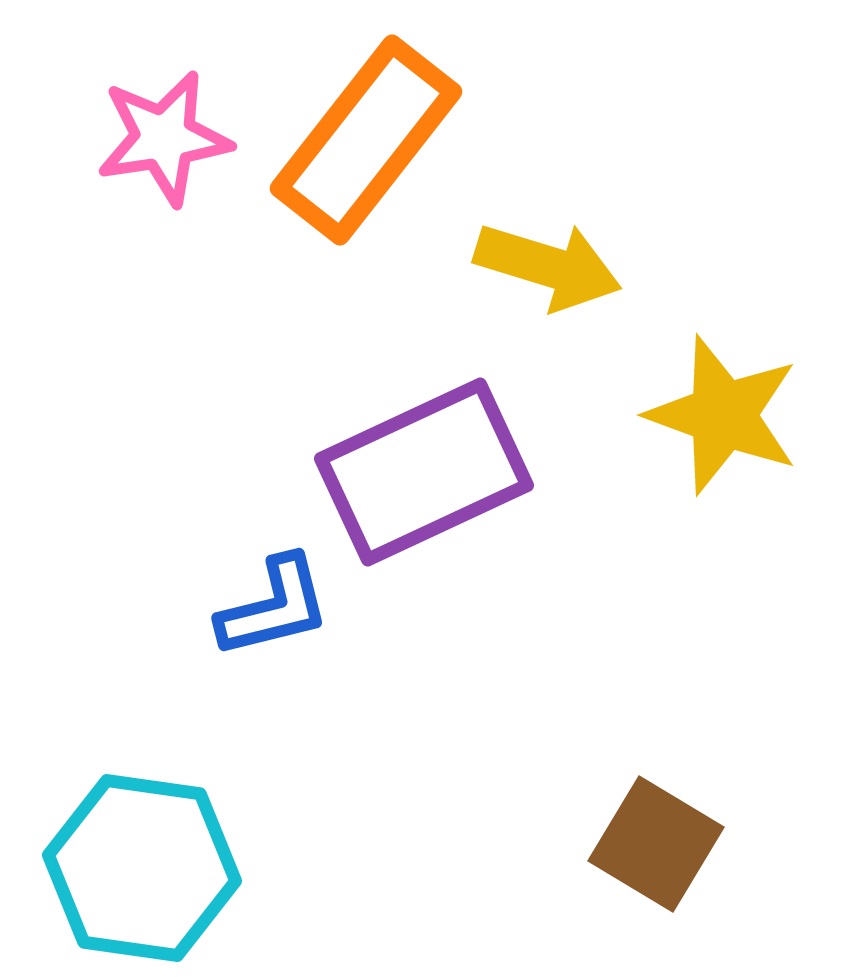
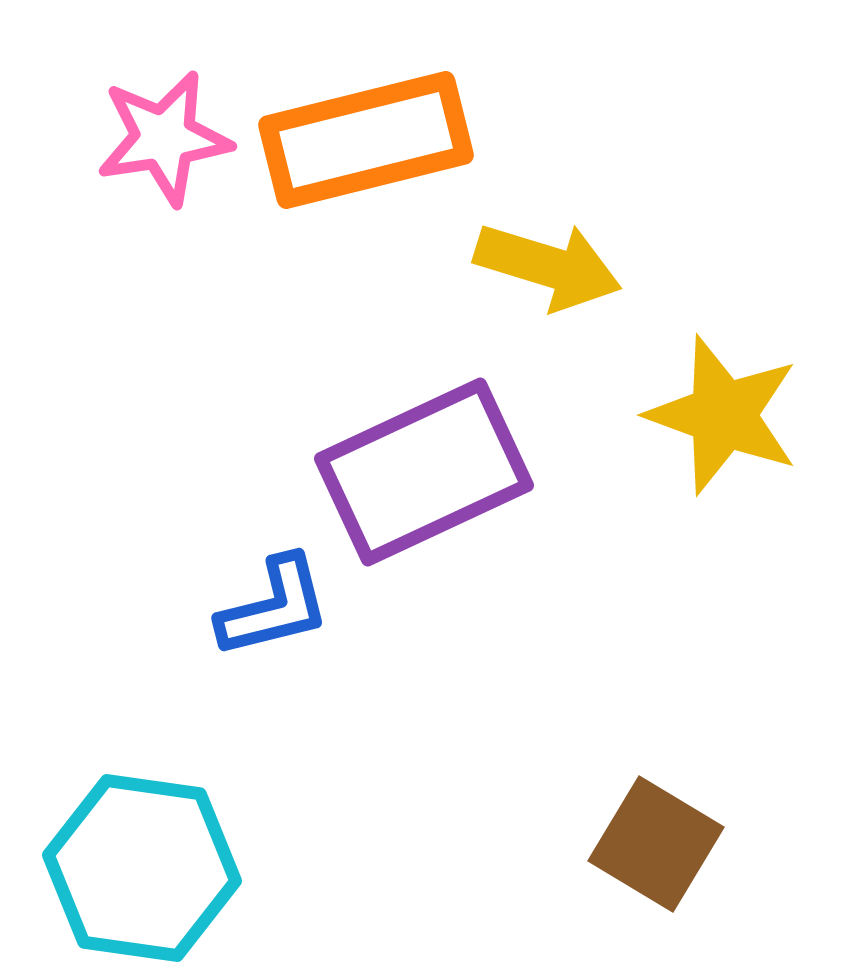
orange rectangle: rotated 38 degrees clockwise
